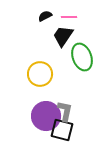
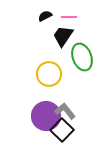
yellow circle: moved 9 px right
gray L-shape: rotated 50 degrees counterclockwise
black square: rotated 30 degrees clockwise
